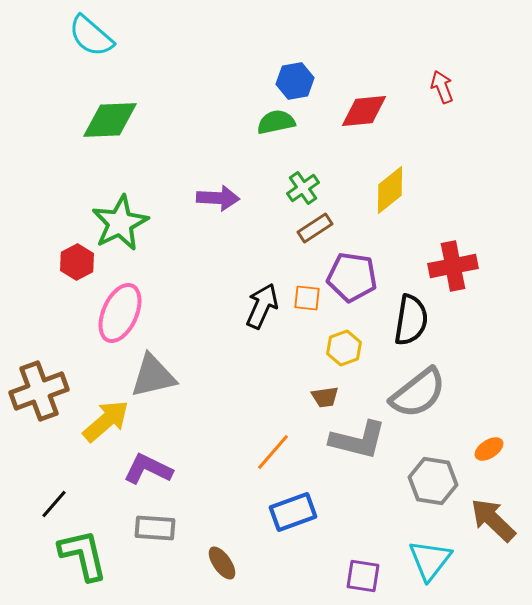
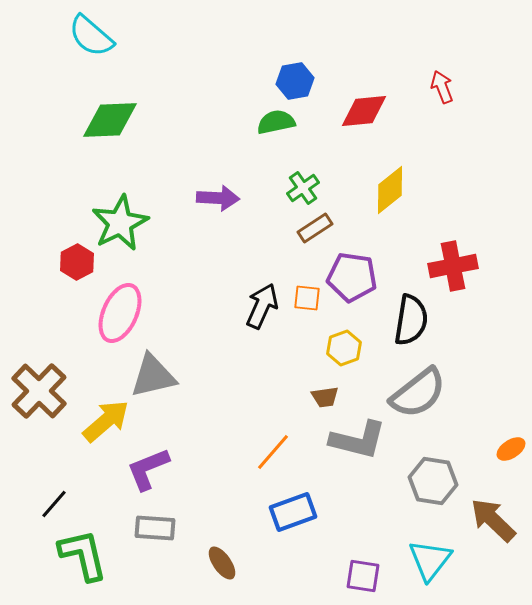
brown cross: rotated 26 degrees counterclockwise
orange ellipse: moved 22 px right
purple L-shape: rotated 48 degrees counterclockwise
